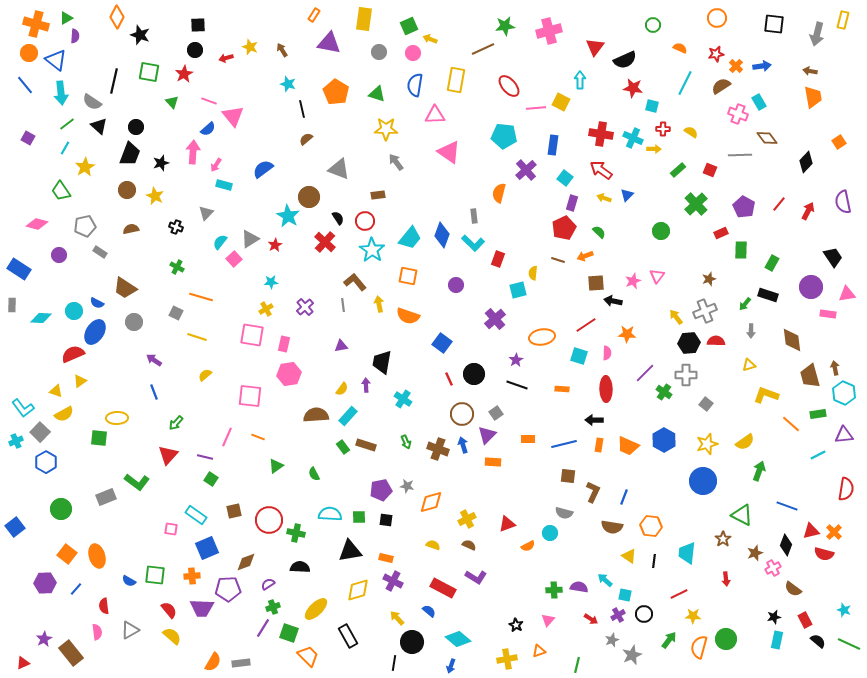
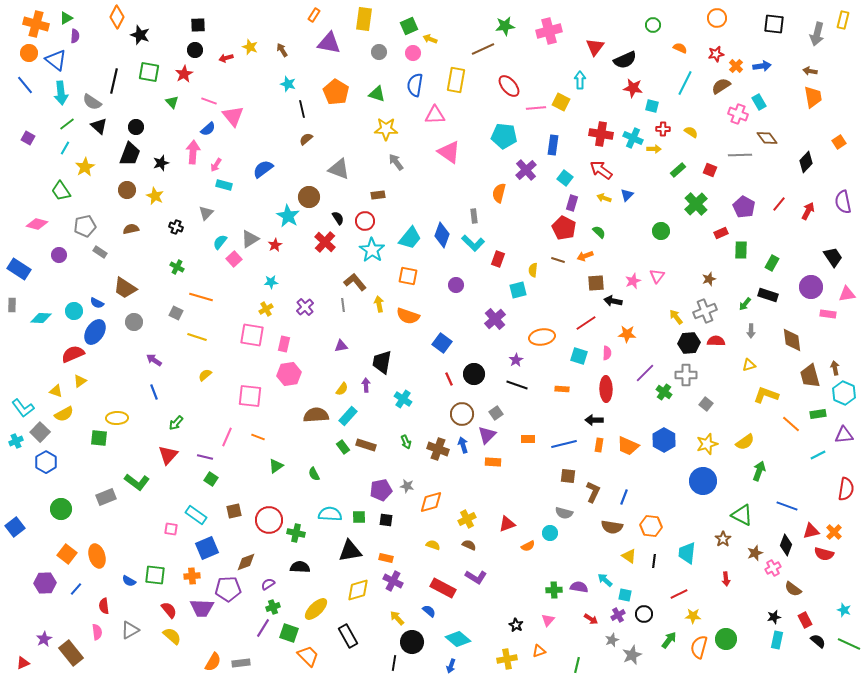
red pentagon at (564, 228): rotated 20 degrees counterclockwise
yellow semicircle at (533, 273): moved 3 px up
red line at (586, 325): moved 2 px up
